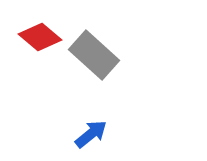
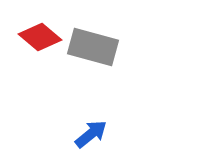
gray rectangle: moved 1 px left, 8 px up; rotated 27 degrees counterclockwise
